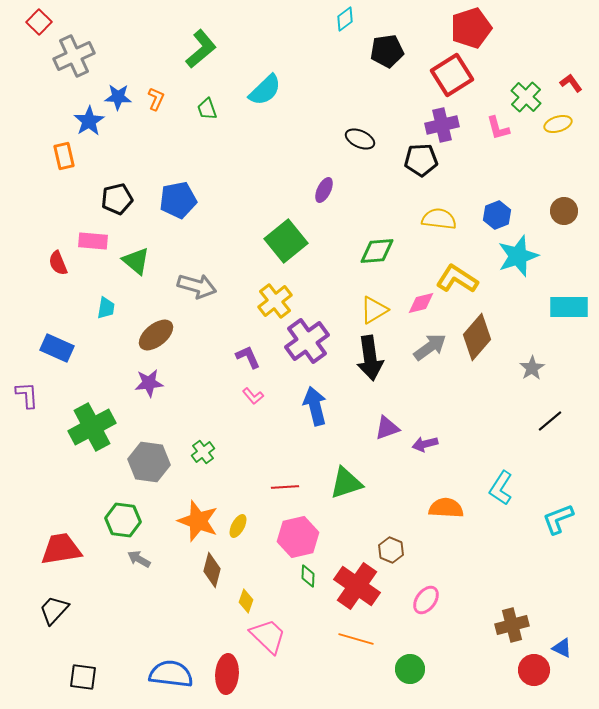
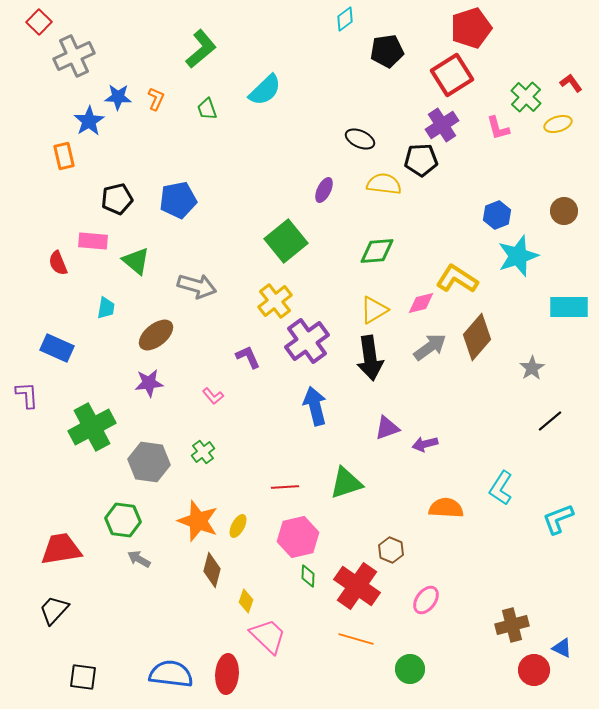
purple cross at (442, 125): rotated 20 degrees counterclockwise
yellow semicircle at (439, 219): moved 55 px left, 35 px up
pink L-shape at (253, 396): moved 40 px left
